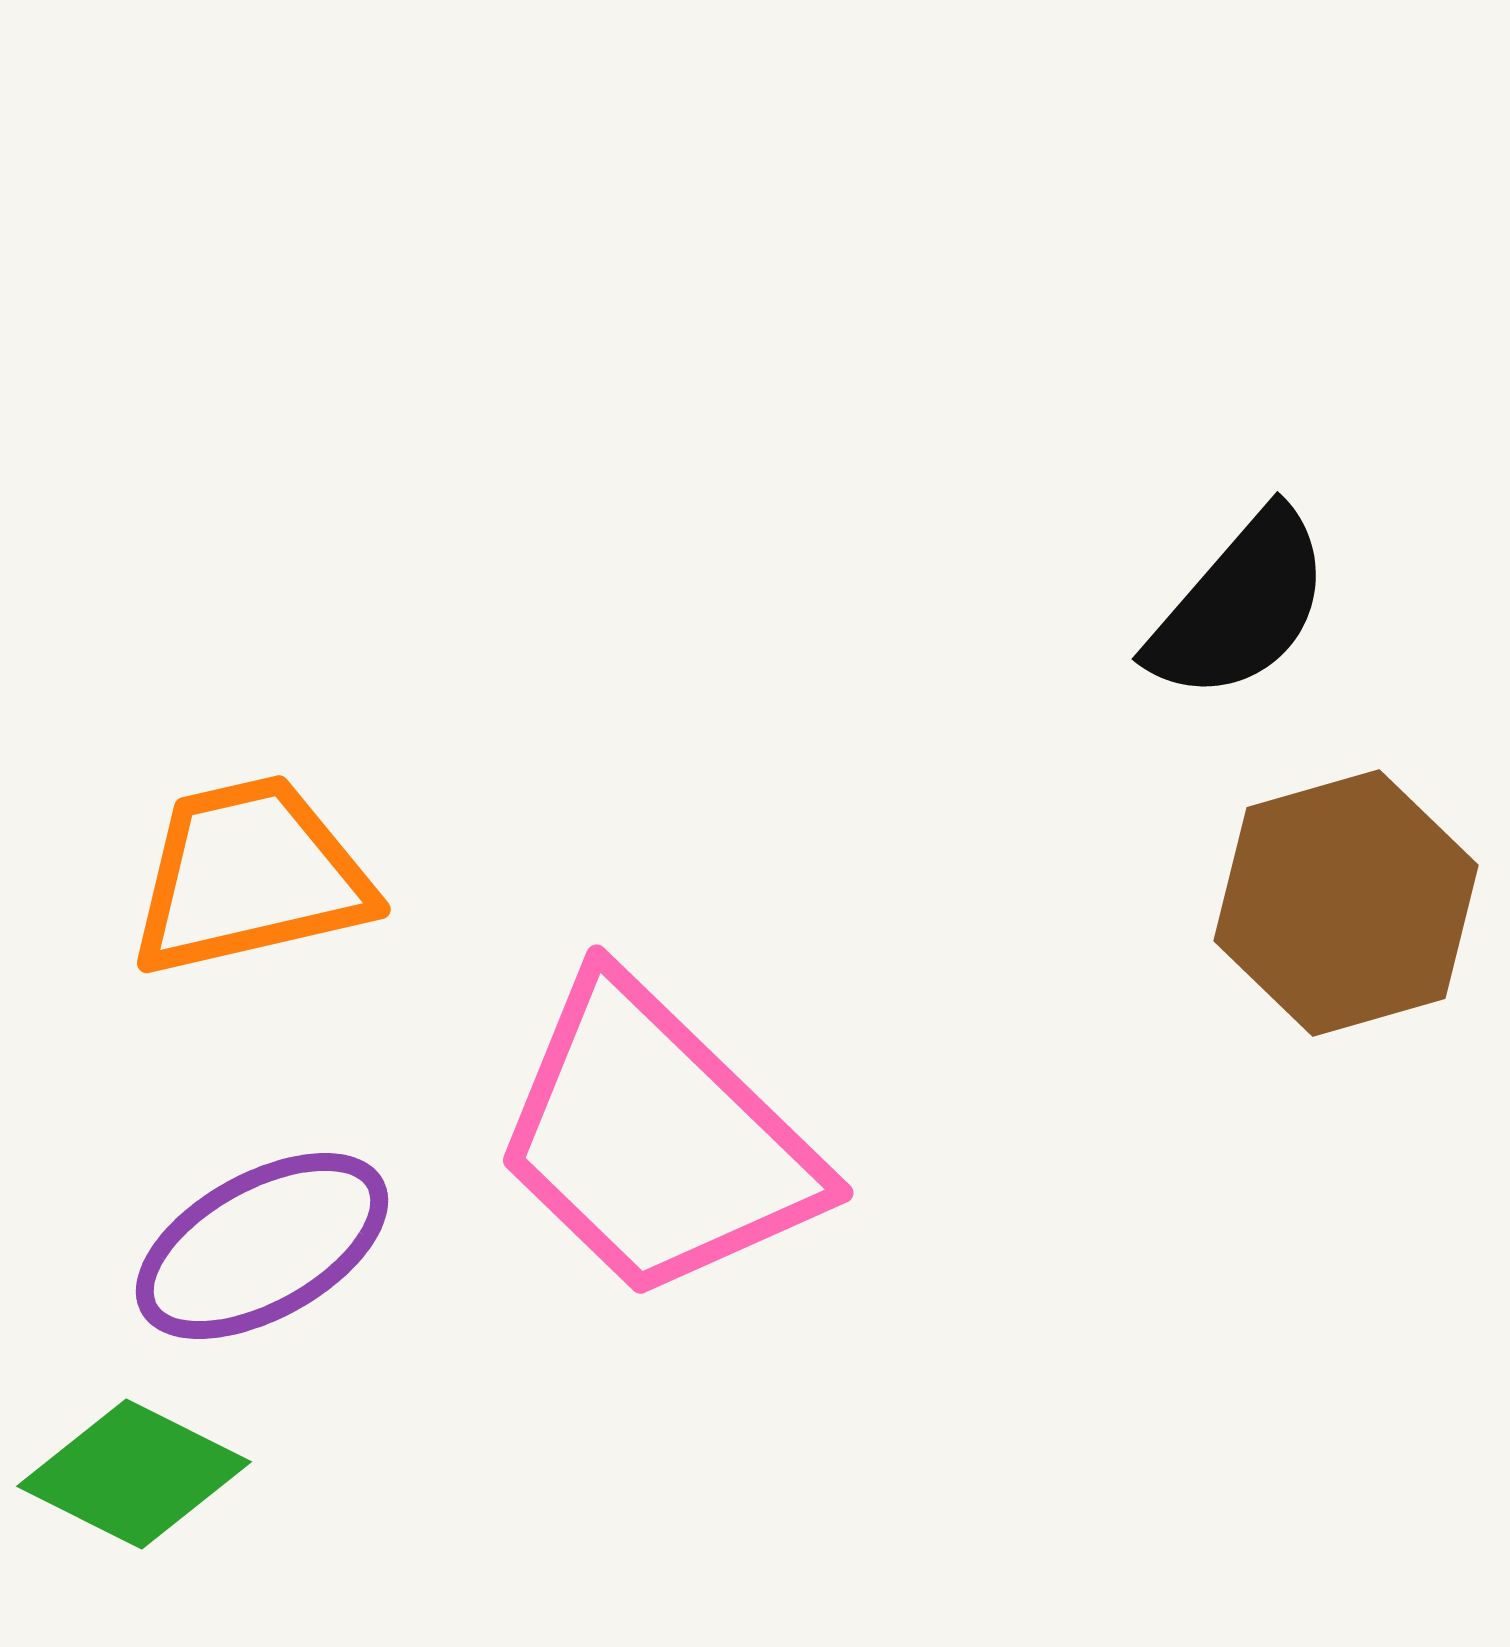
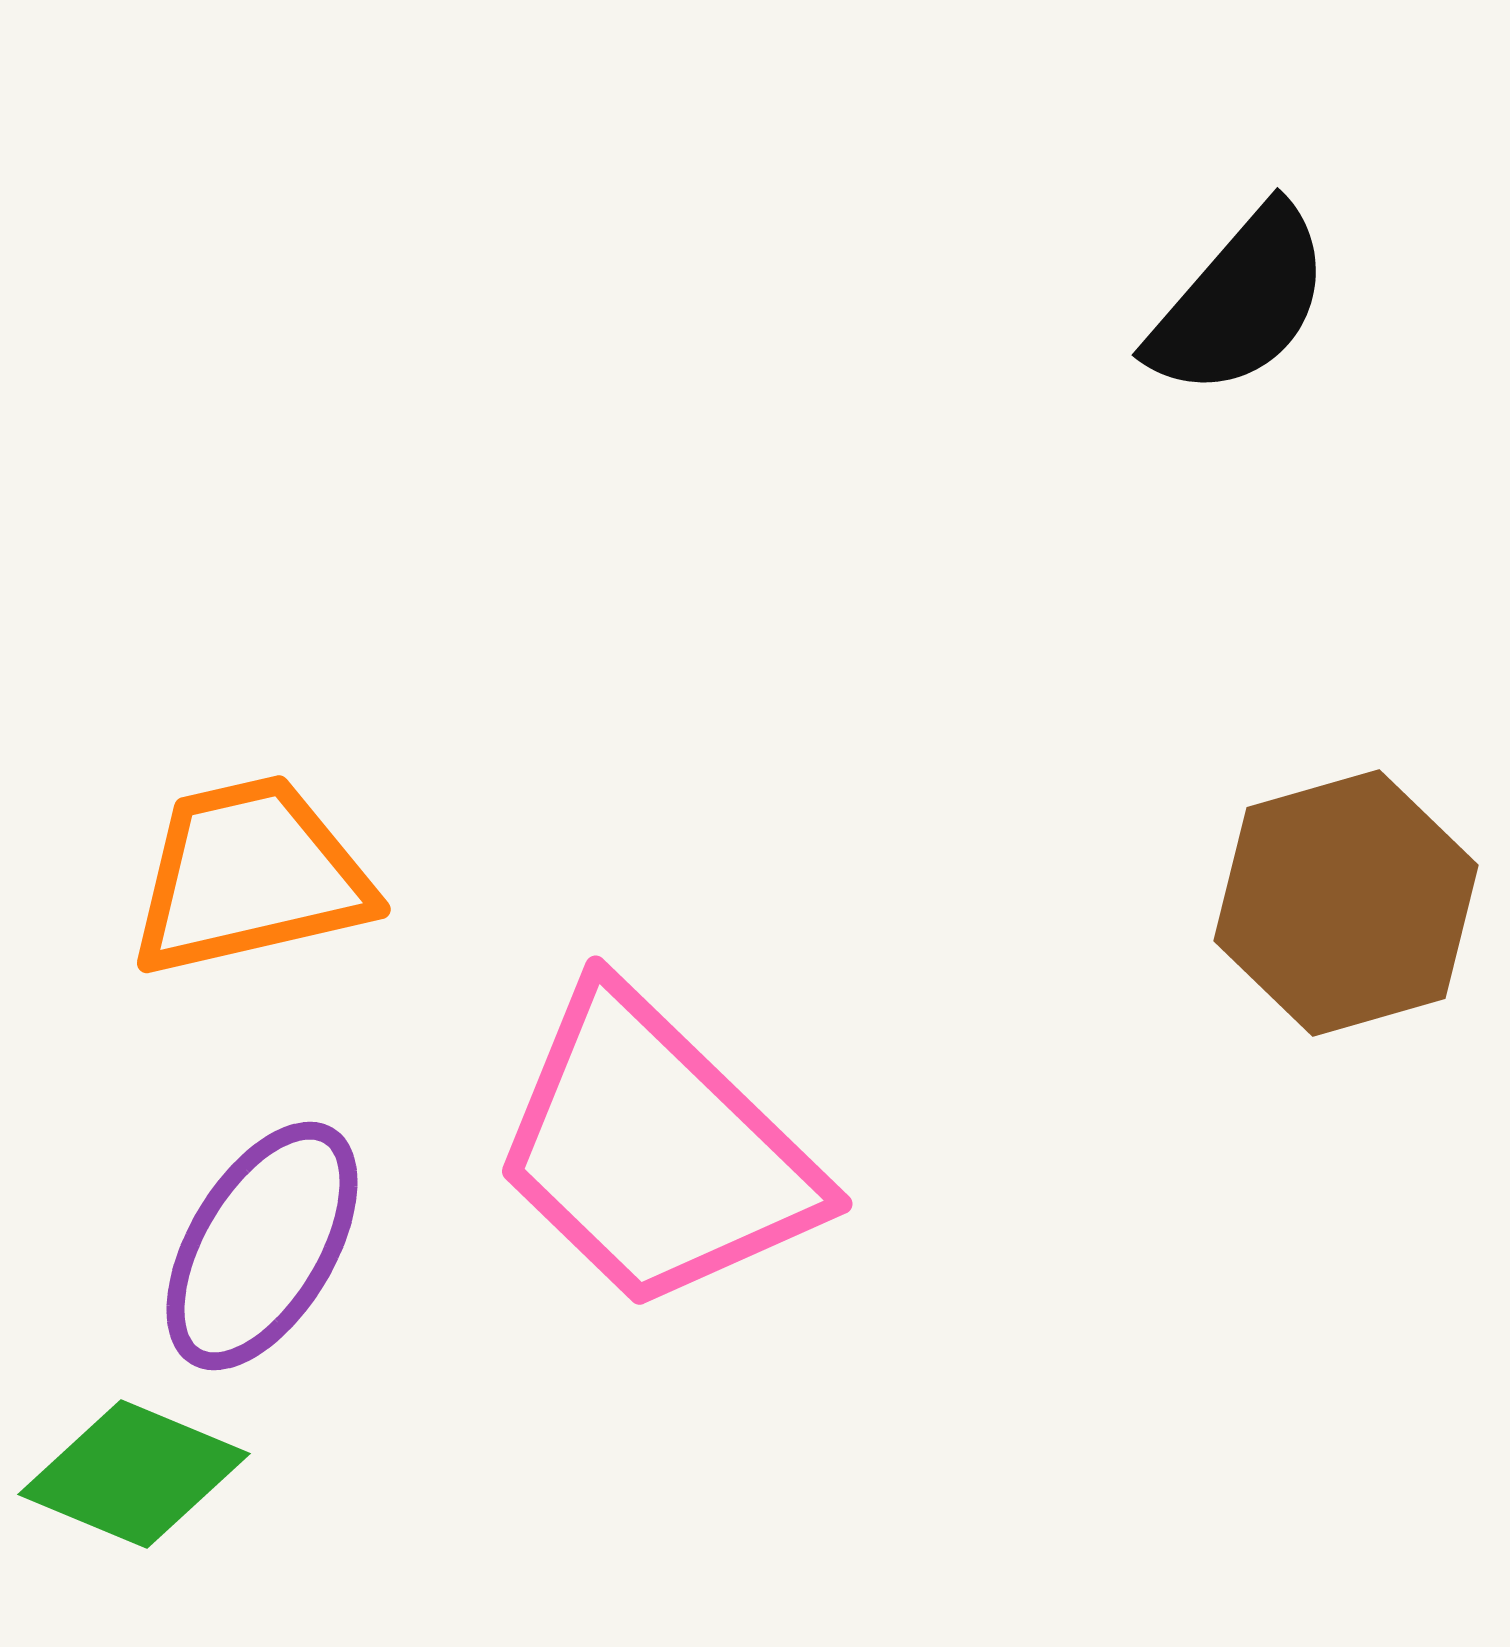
black semicircle: moved 304 px up
pink trapezoid: moved 1 px left, 11 px down
purple ellipse: rotated 30 degrees counterclockwise
green diamond: rotated 4 degrees counterclockwise
